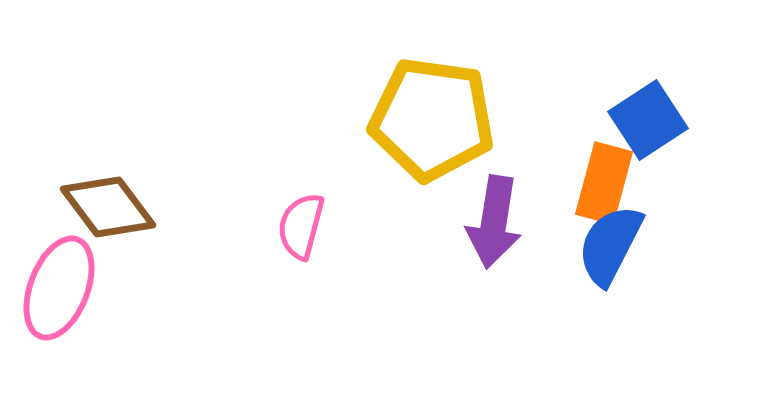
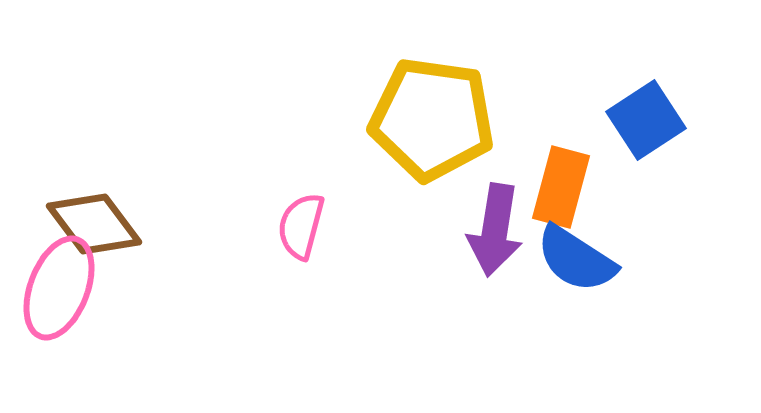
blue square: moved 2 px left
orange rectangle: moved 43 px left, 4 px down
brown diamond: moved 14 px left, 17 px down
purple arrow: moved 1 px right, 8 px down
blue semicircle: moved 34 px left, 14 px down; rotated 84 degrees counterclockwise
